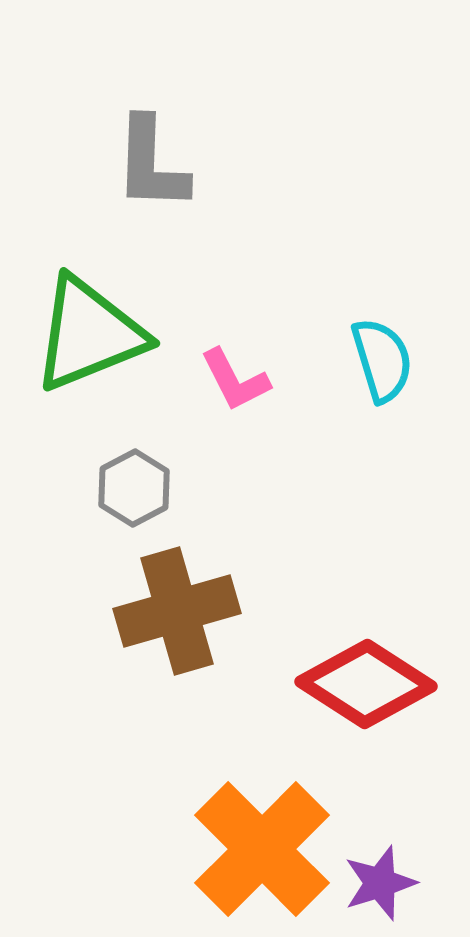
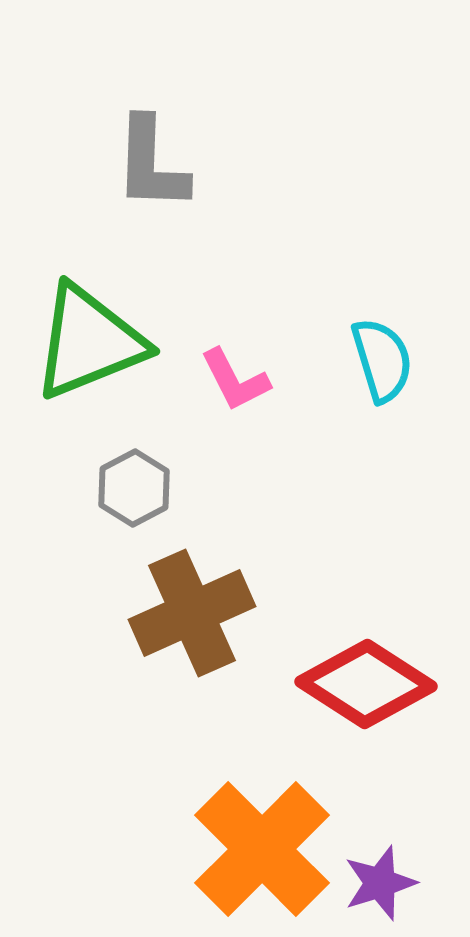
green triangle: moved 8 px down
brown cross: moved 15 px right, 2 px down; rotated 8 degrees counterclockwise
